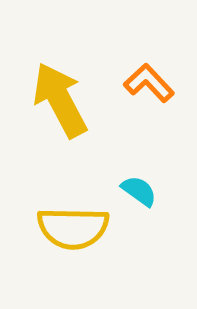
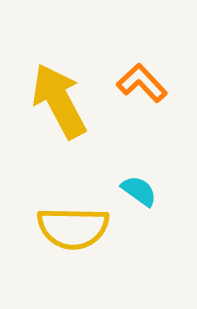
orange L-shape: moved 7 px left
yellow arrow: moved 1 px left, 1 px down
